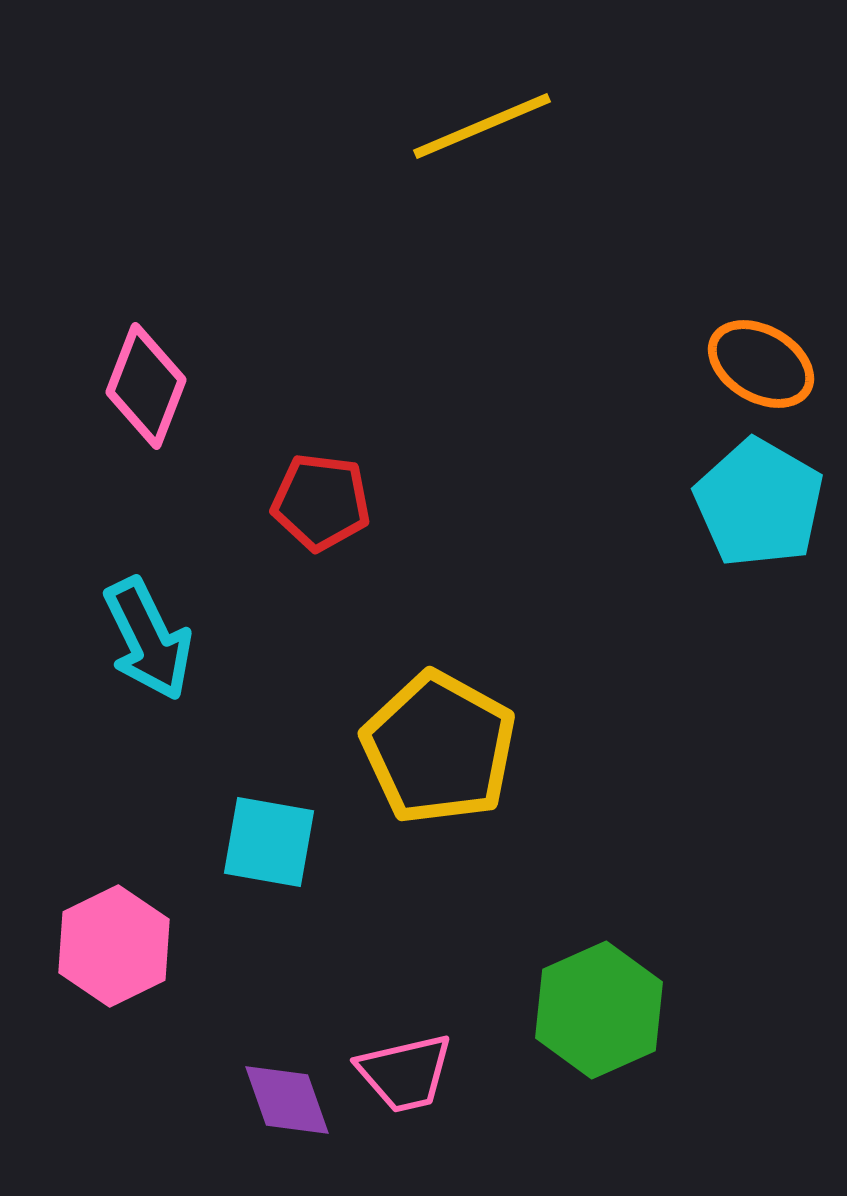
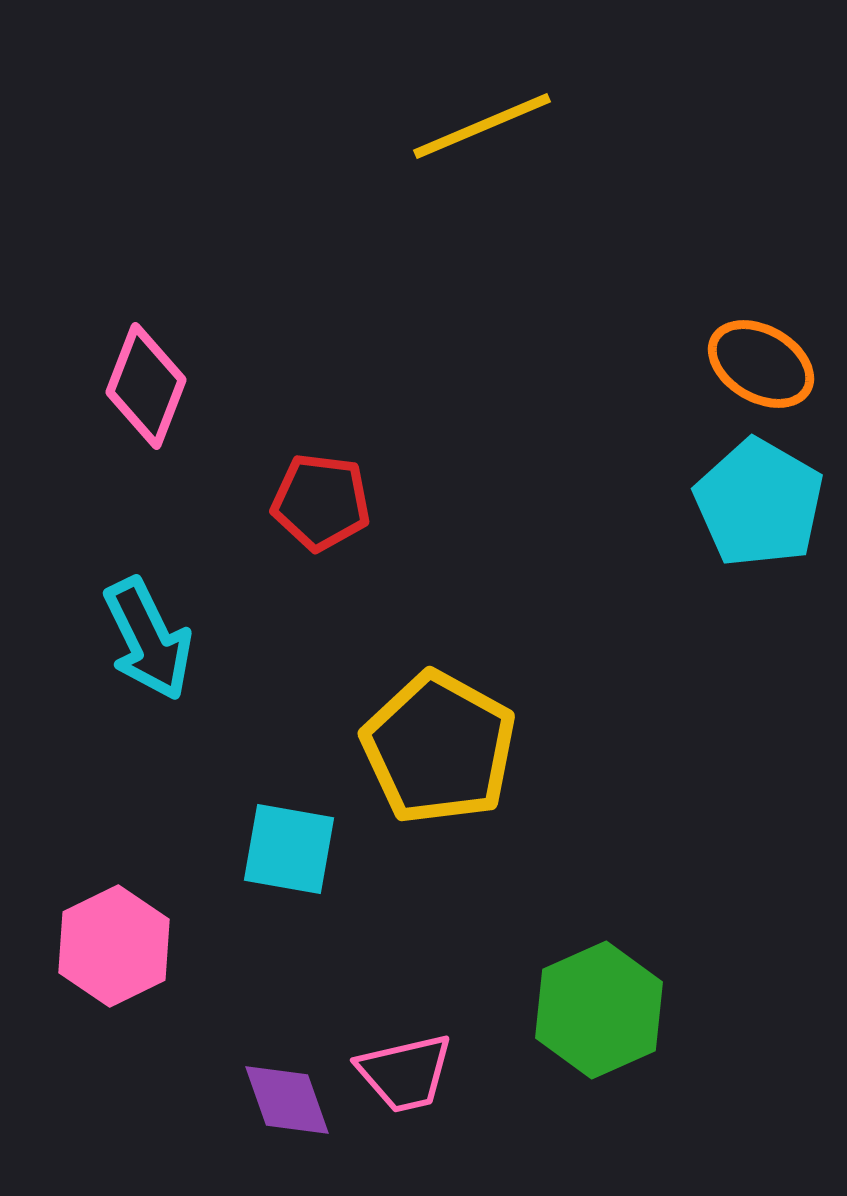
cyan square: moved 20 px right, 7 px down
